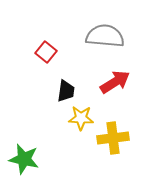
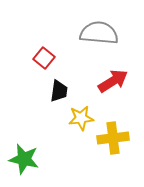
gray semicircle: moved 6 px left, 3 px up
red square: moved 2 px left, 6 px down
red arrow: moved 2 px left, 1 px up
black trapezoid: moved 7 px left
yellow star: rotated 10 degrees counterclockwise
